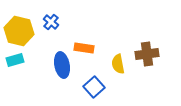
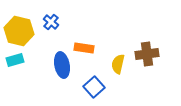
yellow semicircle: rotated 24 degrees clockwise
